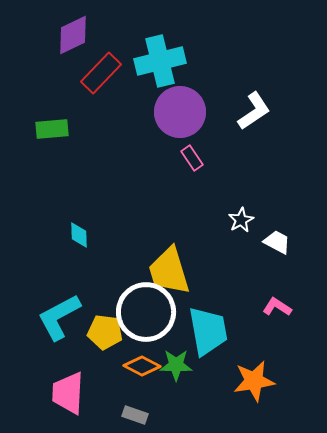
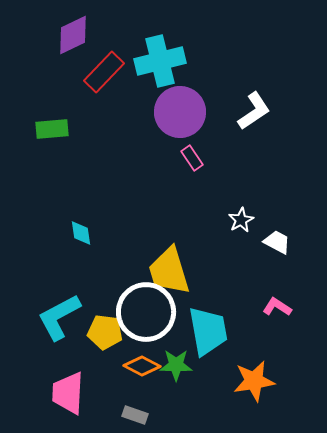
red rectangle: moved 3 px right, 1 px up
cyan diamond: moved 2 px right, 2 px up; rotated 8 degrees counterclockwise
